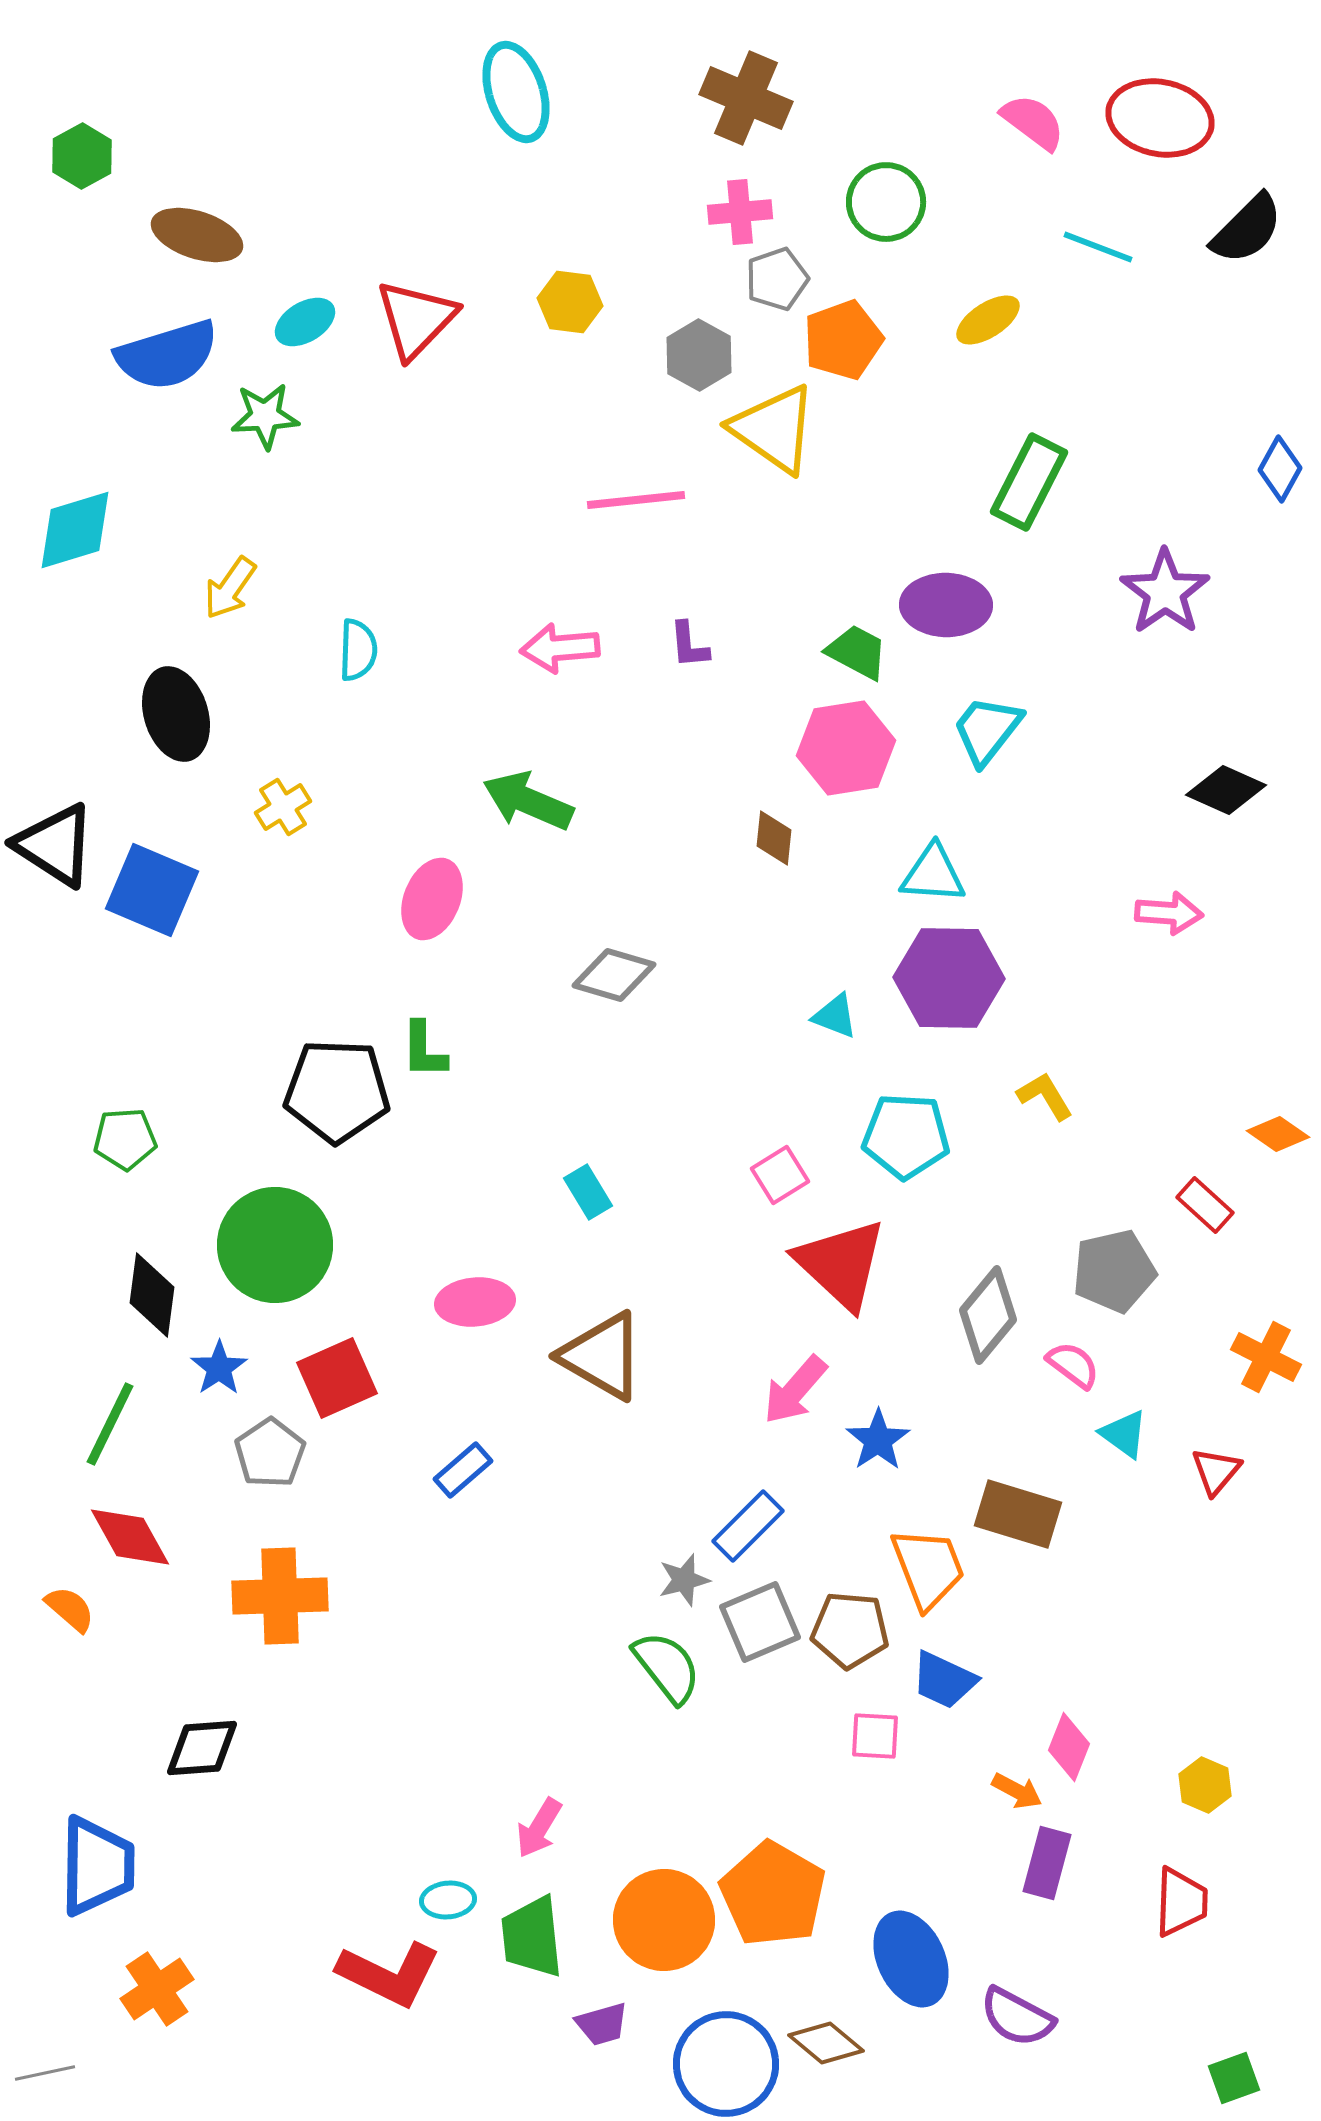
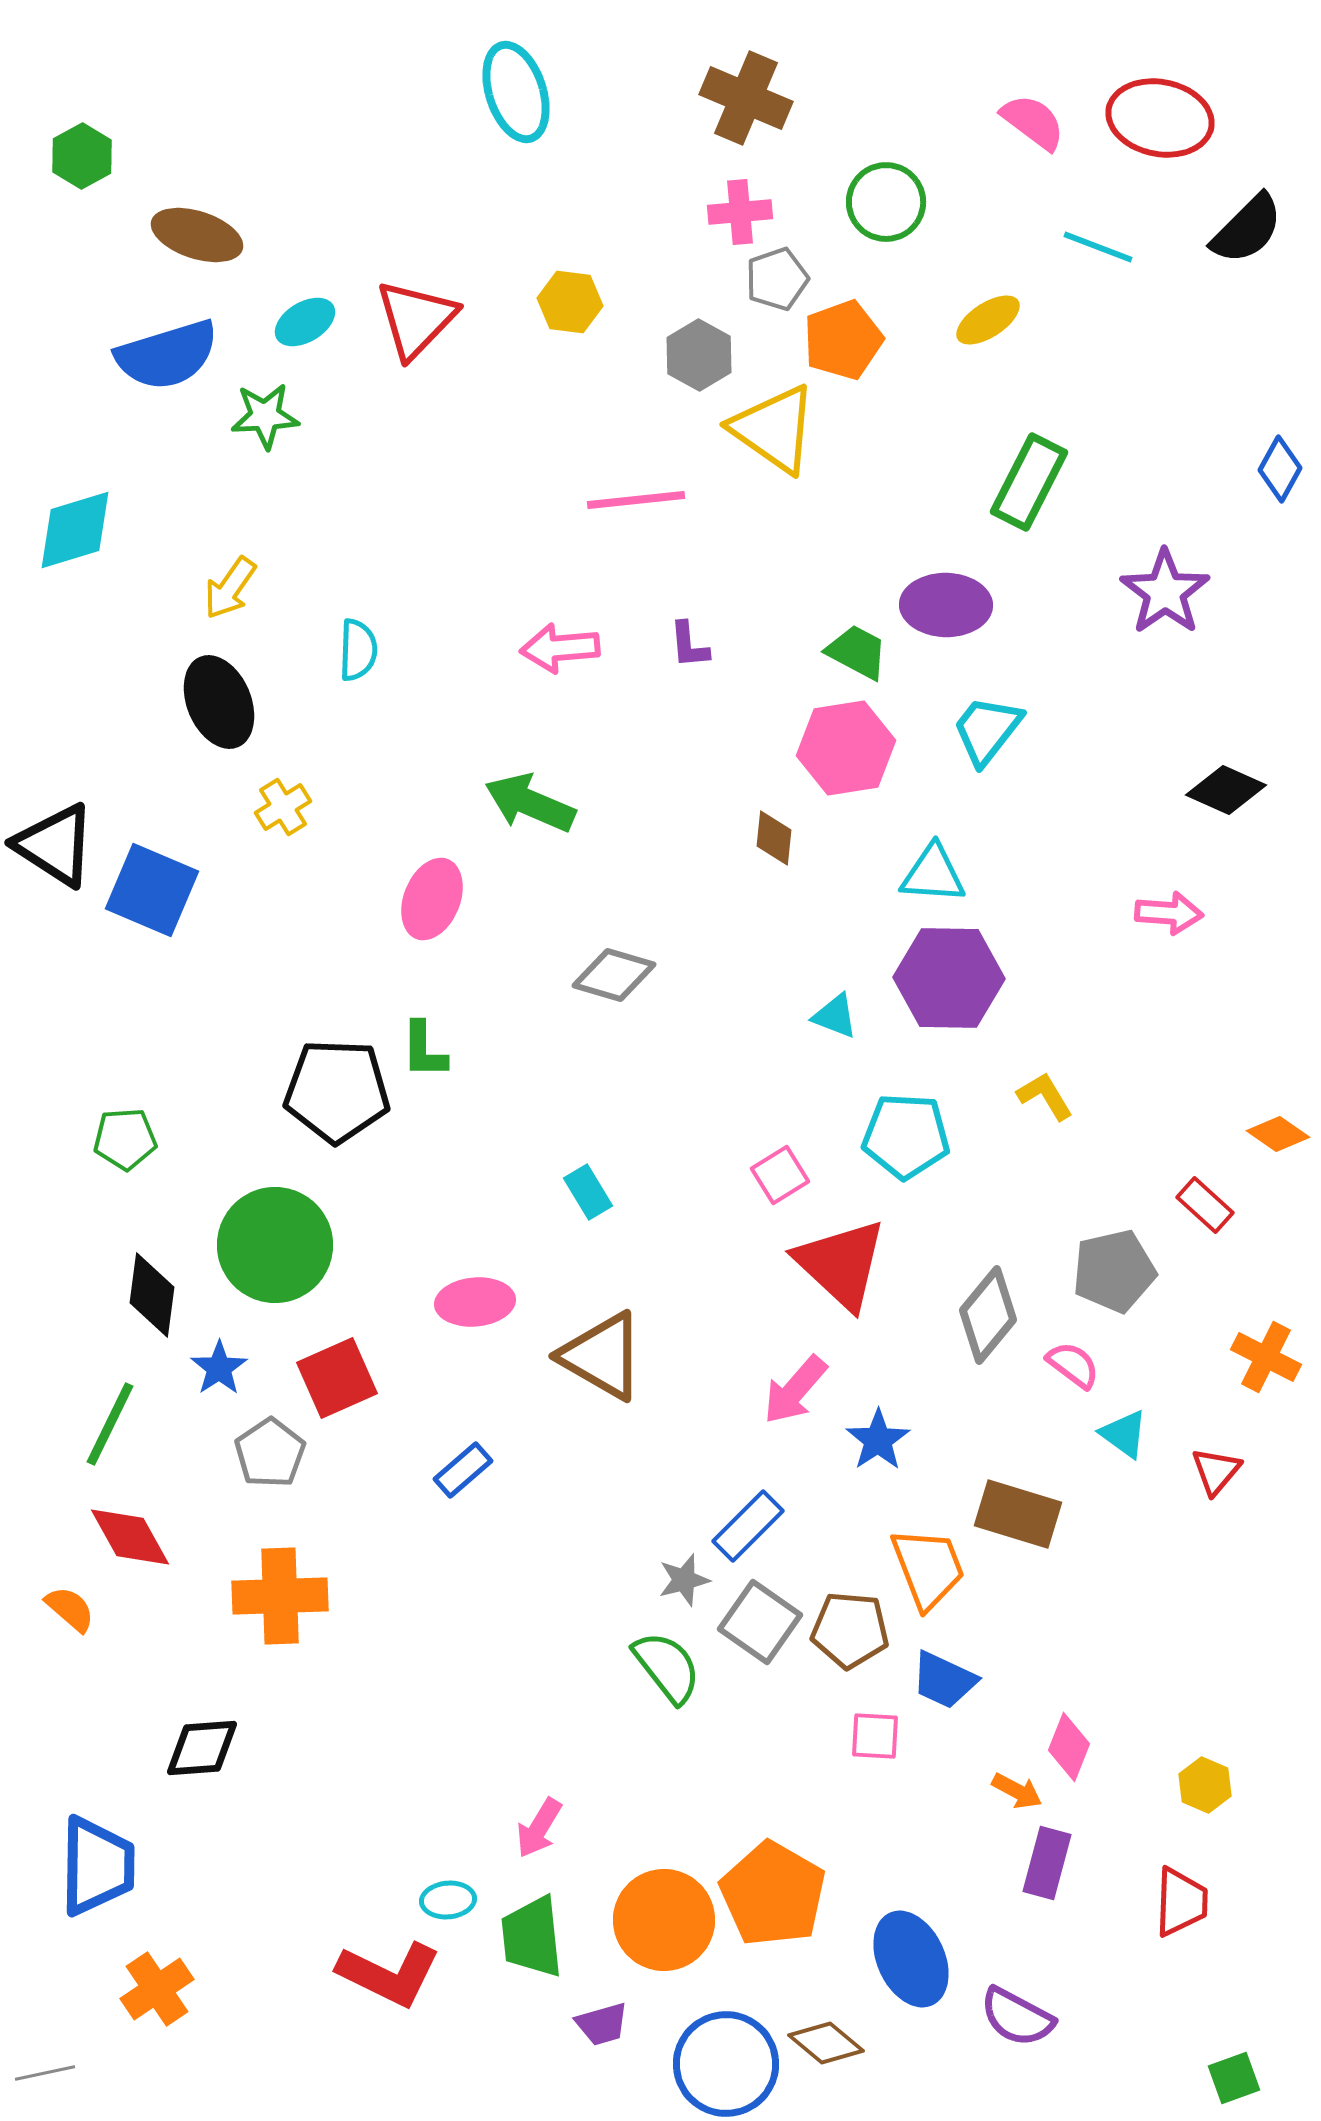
black ellipse at (176, 714): moved 43 px right, 12 px up; rotated 6 degrees counterclockwise
green arrow at (528, 801): moved 2 px right, 2 px down
gray square at (760, 1622): rotated 32 degrees counterclockwise
